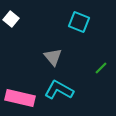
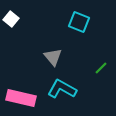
cyan L-shape: moved 3 px right, 1 px up
pink rectangle: moved 1 px right
